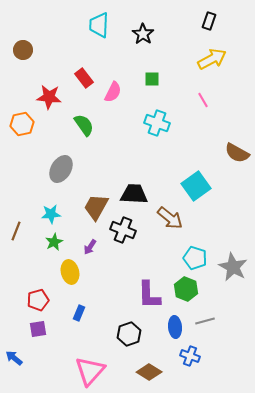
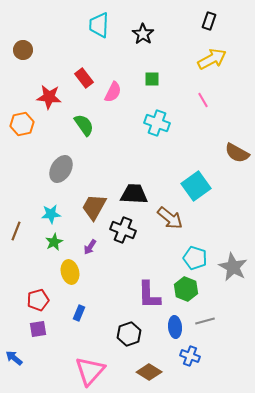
brown trapezoid: moved 2 px left
